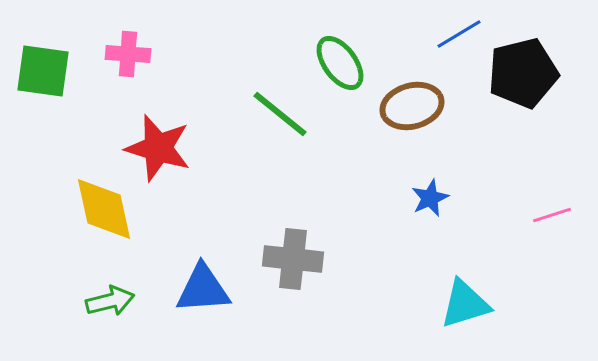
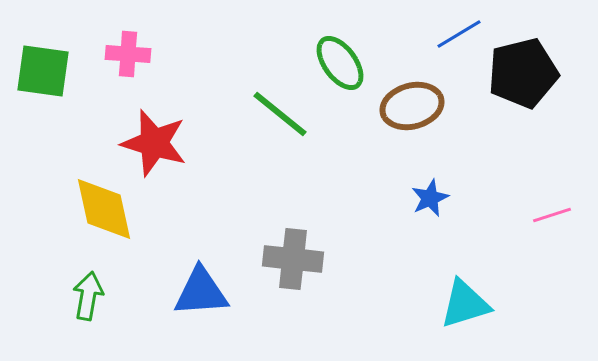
red star: moved 4 px left, 5 px up
blue triangle: moved 2 px left, 3 px down
green arrow: moved 22 px left, 5 px up; rotated 66 degrees counterclockwise
